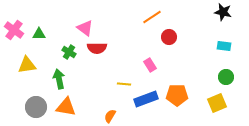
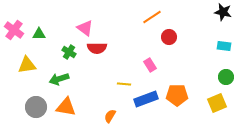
green arrow: rotated 96 degrees counterclockwise
